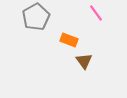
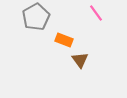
orange rectangle: moved 5 px left
brown triangle: moved 4 px left, 1 px up
